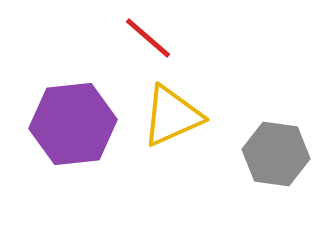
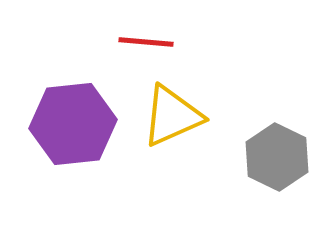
red line: moved 2 px left, 4 px down; rotated 36 degrees counterclockwise
gray hexagon: moved 1 px right, 3 px down; rotated 18 degrees clockwise
